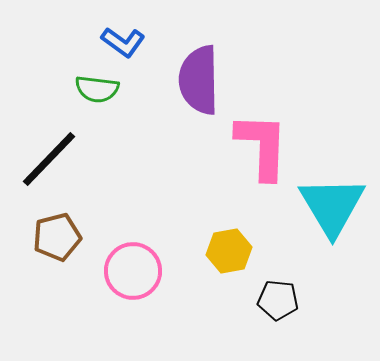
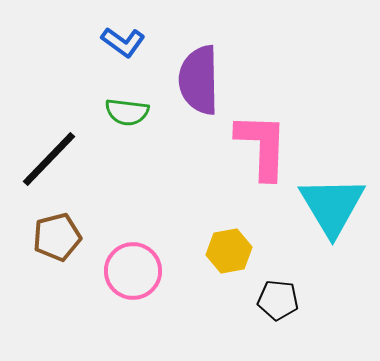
green semicircle: moved 30 px right, 23 px down
